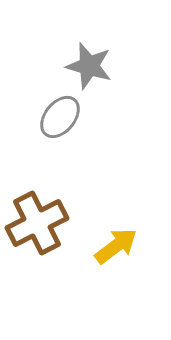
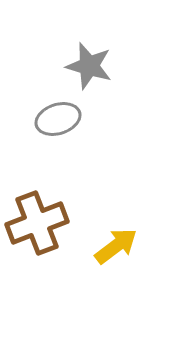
gray ellipse: moved 2 px left, 2 px down; rotated 33 degrees clockwise
brown cross: rotated 6 degrees clockwise
